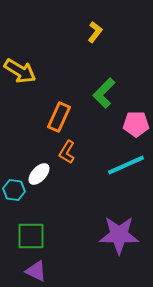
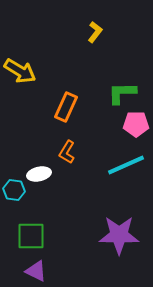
green L-shape: moved 18 px right; rotated 44 degrees clockwise
orange rectangle: moved 7 px right, 10 px up
white ellipse: rotated 35 degrees clockwise
